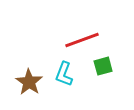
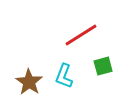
red line: moved 1 px left, 5 px up; rotated 12 degrees counterclockwise
cyan L-shape: moved 2 px down
